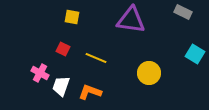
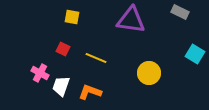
gray rectangle: moved 3 px left
